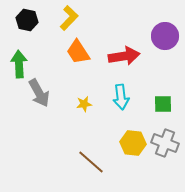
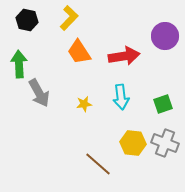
orange trapezoid: moved 1 px right
green square: rotated 18 degrees counterclockwise
brown line: moved 7 px right, 2 px down
